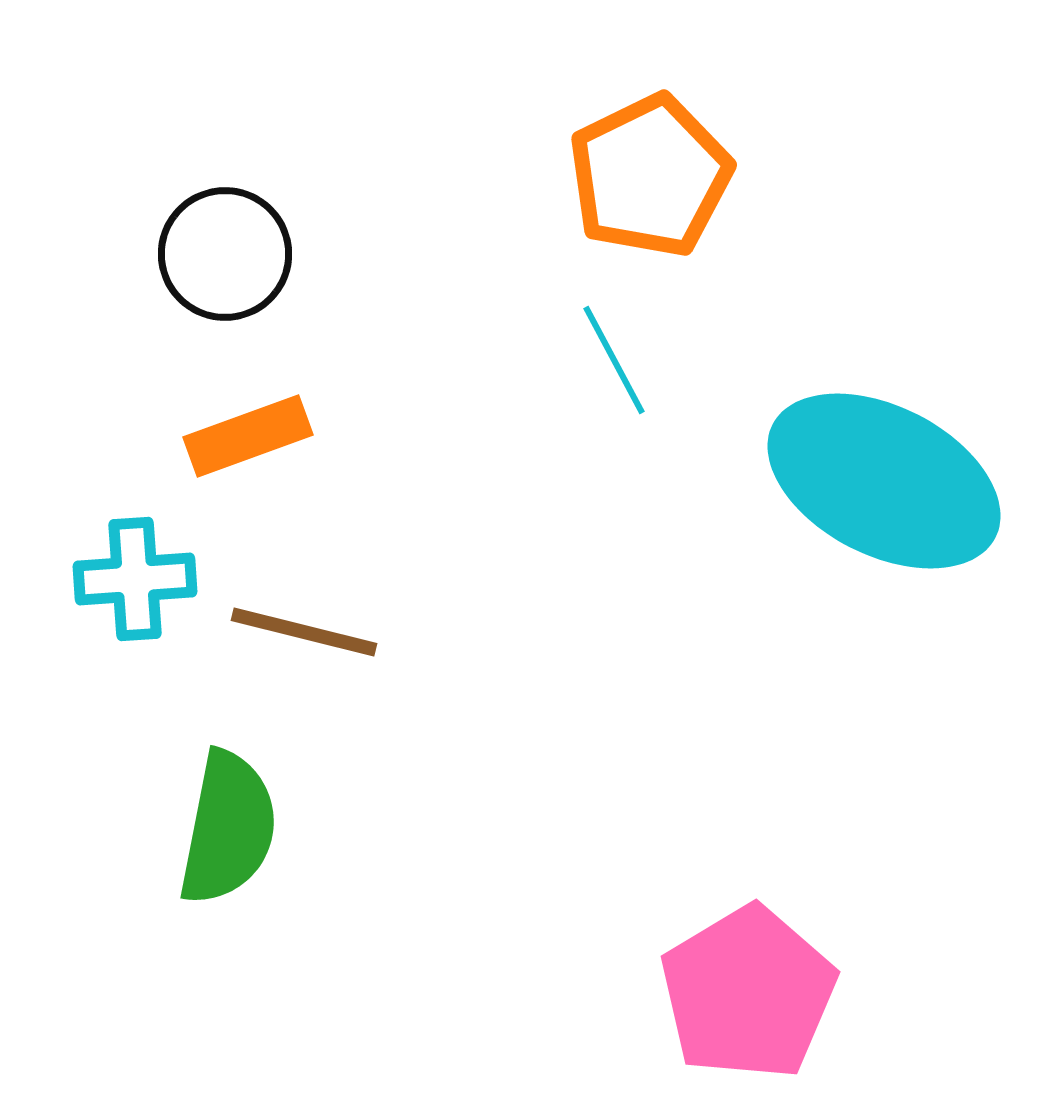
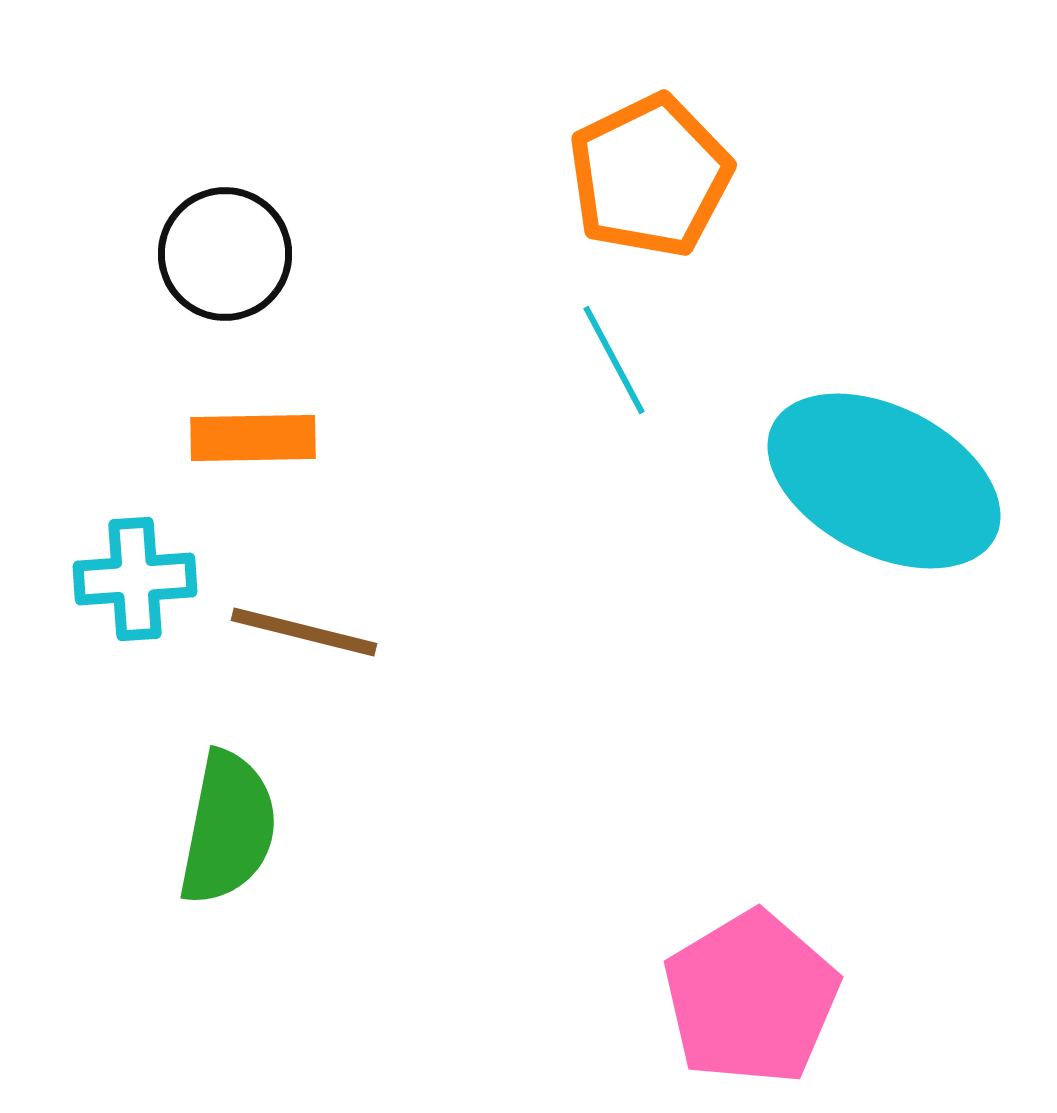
orange rectangle: moved 5 px right, 2 px down; rotated 19 degrees clockwise
pink pentagon: moved 3 px right, 5 px down
